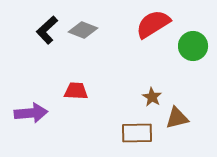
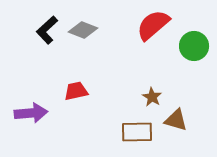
red semicircle: moved 1 px down; rotated 9 degrees counterclockwise
green circle: moved 1 px right
red trapezoid: rotated 15 degrees counterclockwise
brown triangle: moved 1 px left, 2 px down; rotated 30 degrees clockwise
brown rectangle: moved 1 px up
